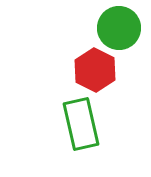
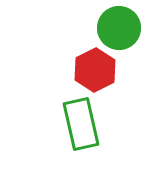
red hexagon: rotated 6 degrees clockwise
